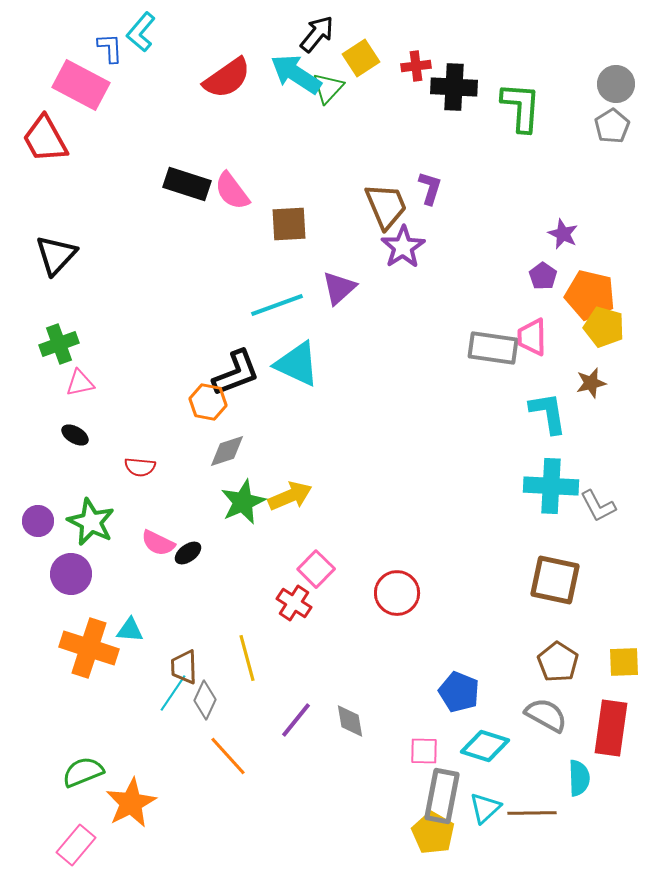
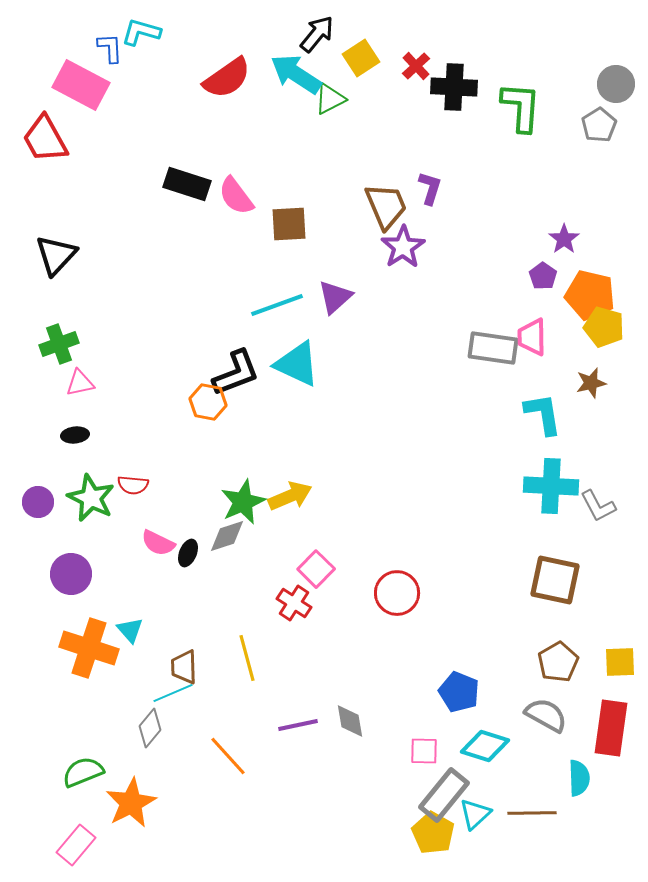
cyan L-shape at (141, 32): rotated 66 degrees clockwise
red cross at (416, 66): rotated 36 degrees counterclockwise
green triangle at (328, 88): moved 2 px right, 11 px down; rotated 20 degrees clockwise
gray pentagon at (612, 126): moved 13 px left, 1 px up
pink semicircle at (232, 191): moved 4 px right, 5 px down
purple star at (563, 234): moved 1 px right, 5 px down; rotated 12 degrees clockwise
purple triangle at (339, 288): moved 4 px left, 9 px down
cyan L-shape at (548, 413): moved 5 px left, 1 px down
black ellipse at (75, 435): rotated 36 degrees counterclockwise
gray diamond at (227, 451): moved 85 px down
red semicircle at (140, 467): moved 7 px left, 18 px down
purple circle at (38, 521): moved 19 px up
green star at (91, 522): moved 24 px up
black ellipse at (188, 553): rotated 32 degrees counterclockwise
cyan triangle at (130, 630): rotated 44 degrees clockwise
brown pentagon at (558, 662): rotated 9 degrees clockwise
yellow square at (624, 662): moved 4 px left
cyan line at (173, 693): rotated 33 degrees clockwise
gray diamond at (205, 700): moved 55 px left, 28 px down; rotated 15 degrees clockwise
purple line at (296, 720): moved 2 px right, 5 px down; rotated 39 degrees clockwise
gray rectangle at (442, 796): moved 2 px right, 1 px up; rotated 28 degrees clockwise
cyan triangle at (485, 808): moved 10 px left, 6 px down
